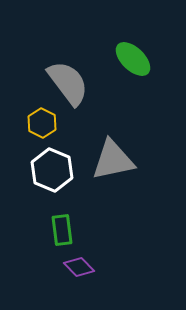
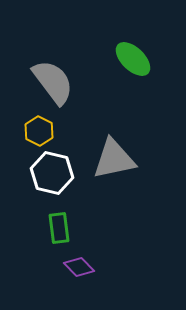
gray semicircle: moved 15 px left, 1 px up
yellow hexagon: moved 3 px left, 8 px down
gray triangle: moved 1 px right, 1 px up
white hexagon: moved 3 px down; rotated 9 degrees counterclockwise
green rectangle: moved 3 px left, 2 px up
